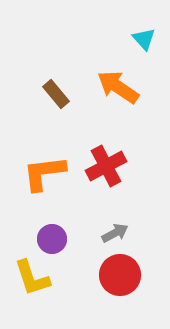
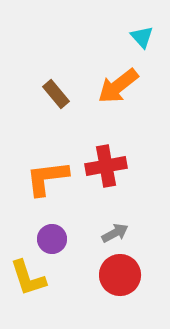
cyan triangle: moved 2 px left, 2 px up
orange arrow: moved 1 px up; rotated 72 degrees counterclockwise
red cross: rotated 18 degrees clockwise
orange L-shape: moved 3 px right, 5 px down
yellow L-shape: moved 4 px left
